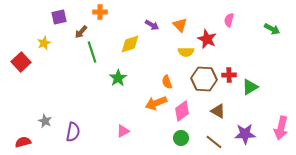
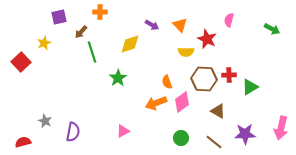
pink diamond: moved 9 px up
